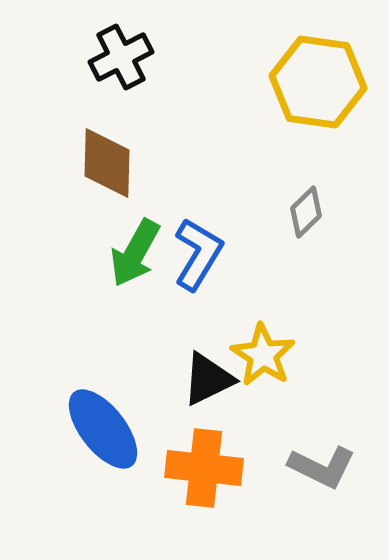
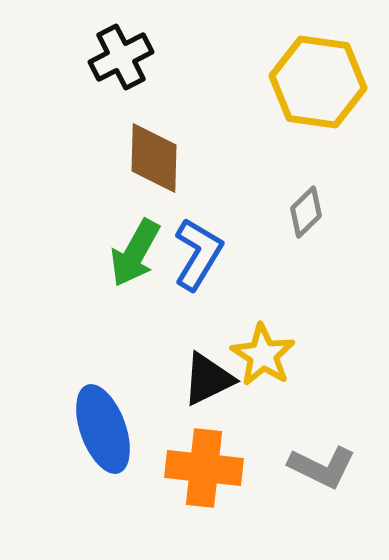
brown diamond: moved 47 px right, 5 px up
blue ellipse: rotated 18 degrees clockwise
